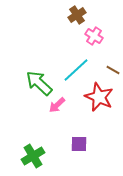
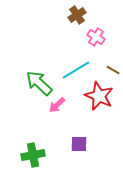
pink cross: moved 2 px right, 1 px down
cyan line: rotated 12 degrees clockwise
red star: moved 1 px up
green cross: moved 1 px up; rotated 20 degrees clockwise
